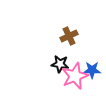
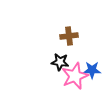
brown cross: rotated 18 degrees clockwise
black star: moved 2 px up
